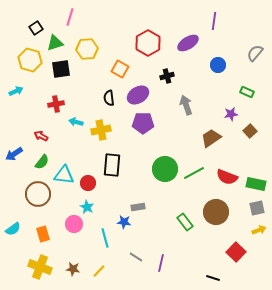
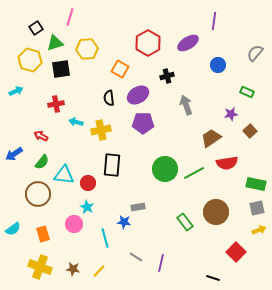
red semicircle at (227, 177): moved 14 px up; rotated 30 degrees counterclockwise
